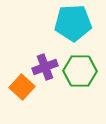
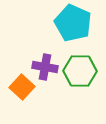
cyan pentagon: rotated 27 degrees clockwise
purple cross: rotated 30 degrees clockwise
